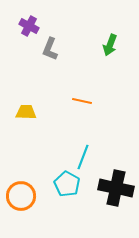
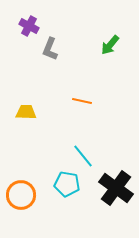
green arrow: rotated 20 degrees clockwise
cyan line: moved 1 px up; rotated 60 degrees counterclockwise
cyan pentagon: rotated 20 degrees counterclockwise
black cross: rotated 24 degrees clockwise
orange circle: moved 1 px up
